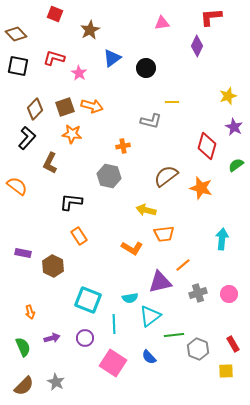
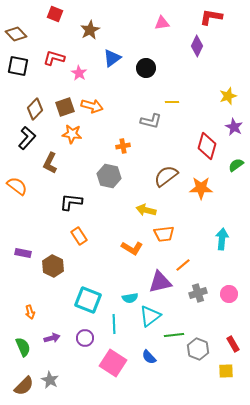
red L-shape at (211, 17): rotated 15 degrees clockwise
orange star at (201, 188): rotated 15 degrees counterclockwise
gray star at (56, 382): moved 6 px left, 2 px up
